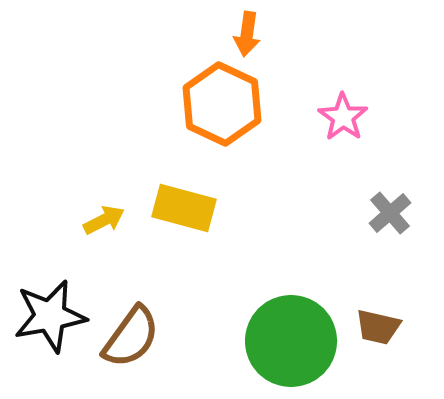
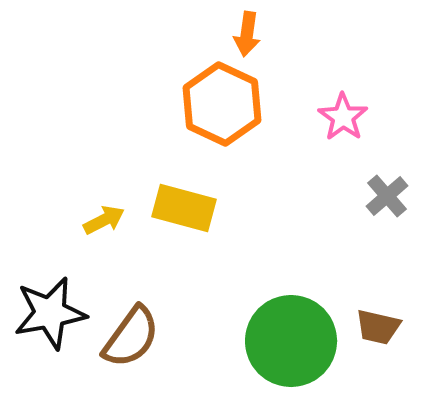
gray cross: moved 3 px left, 17 px up
black star: moved 3 px up
